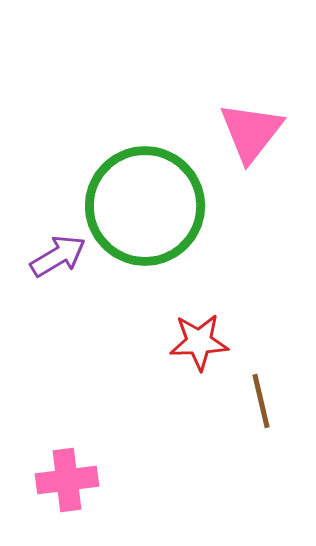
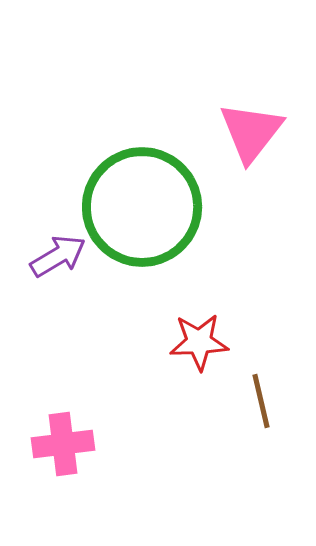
green circle: moved 3 px left, 1 px down
pink cross: moved 4 px left, 36 px up
